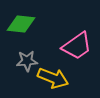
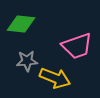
pink trapezoid: rotated 16 degrees clockwise
yellow arrow: moved 2 px right
